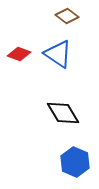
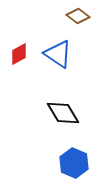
brown diamond: moved 11 px right
red diamond: rotated 50 degrees counterclockwise
blue hexagon: moved 1 px left, 1 px down
